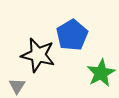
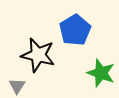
blue pentagon: moved 3 px right, 5 px up
green star: rotated 24 degrees counterclockwise
